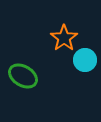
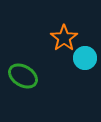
cyan circle: moved 2 px up
